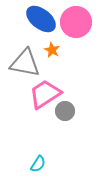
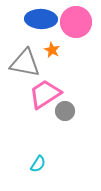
blue ellipse: rotated 36 degrees counterclockwise
